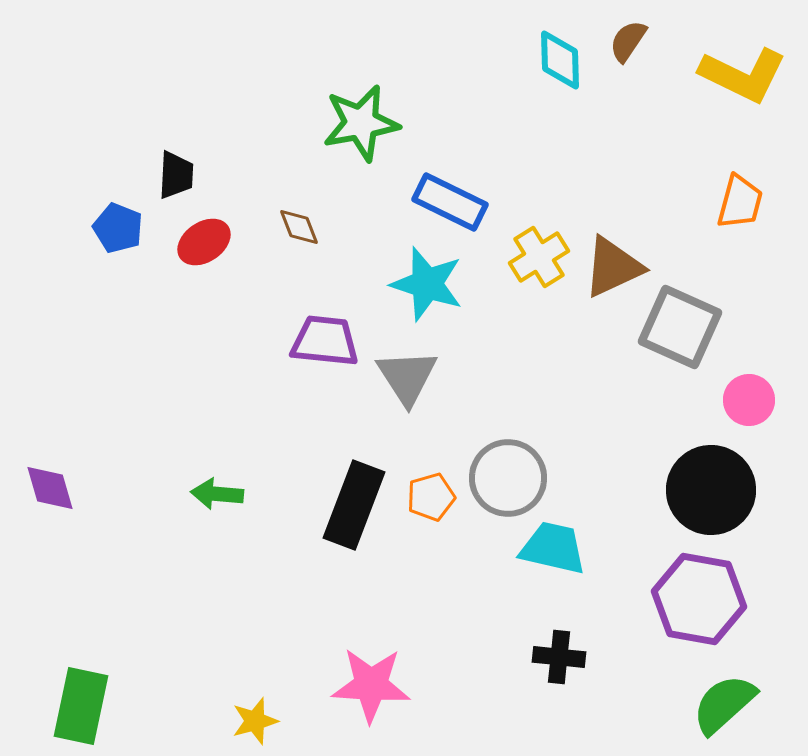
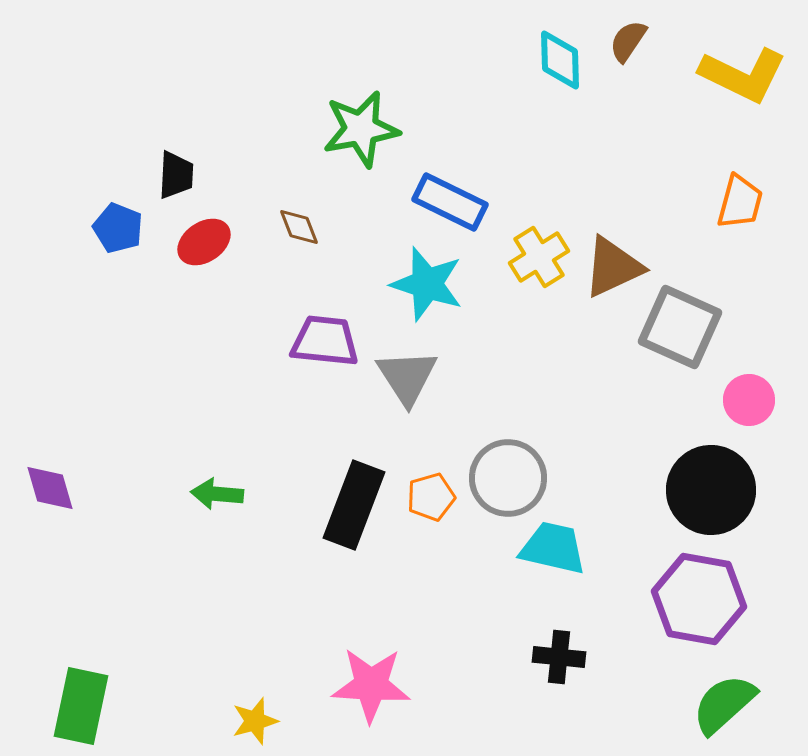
green star: moved 6 px down
